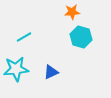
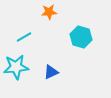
orange star: moved 23 px left
cyan star: moved 2 px up
